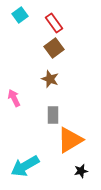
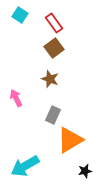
cyan square: rotated 21 degrees counterclockwise
pink arrow: moved 2 px right
gray rectangle: rotated 24 degrees clockwise
black star: moved 4 px right
